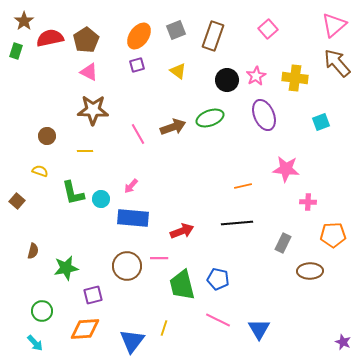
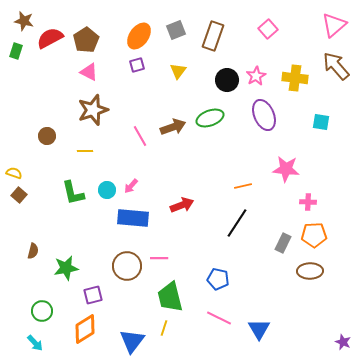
brown star at (24, 21): rotated 24 degrees counterclockwise
red semicircle at (50, 38): rotated 16 degrees counterclockwise
brown arrow at (337, 63): moved 1 px left, 3 px down
yellow triangle at (178, 71): rotated 30 degrees clockwise
brown star at (93, 110): rotated 20 degrees counterclockwise
cyan square at (321, 122): rotated 30 degrees clockwise
pink line at (138, 134): moved 2 px right, 2 px down
yellow semicircle at (40, 171): moved 26 px left, 2 px down
cyan circle at (101, 199): moved 6 px right, 9 px up
brown square at (17, 201): moved 2 px right, 6 px up
black line at (237, 223): rotated 52 degrees counterclockwise
red arrow at (182, 231): moved 26 px up
orange pentagon at (333, 235): moved 19 px left
green trapezoid at (182, 285): moved 12 px left, 12 px down
pink line at (218, 320): moved 1 px right, 2 px up
orange diamond at (85, 329): rotated 28 degrees counterclockwise
